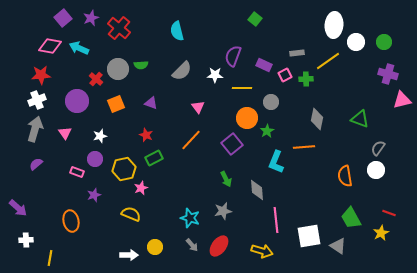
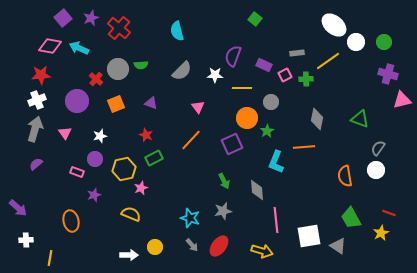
white ellipse at (334, 25): rotated 55 degrees counterclockwise
purple square at (232, 144): rotated 15 degrees clockwise
green arrow at (226, 179): moved 2 px left, 2 px down
